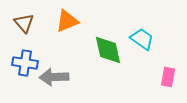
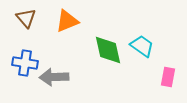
brown triangle: moved 2 px right, 5 px up
cyan trapezoid: moved 7 px down
